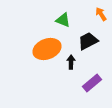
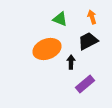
orange arrow: moved 9 px left, 3 px down; rotated 16 degrees clockwise
green triangle: moved 3 px left, 1 px up
purple rectangle: moved 7 px left, 1 px down
